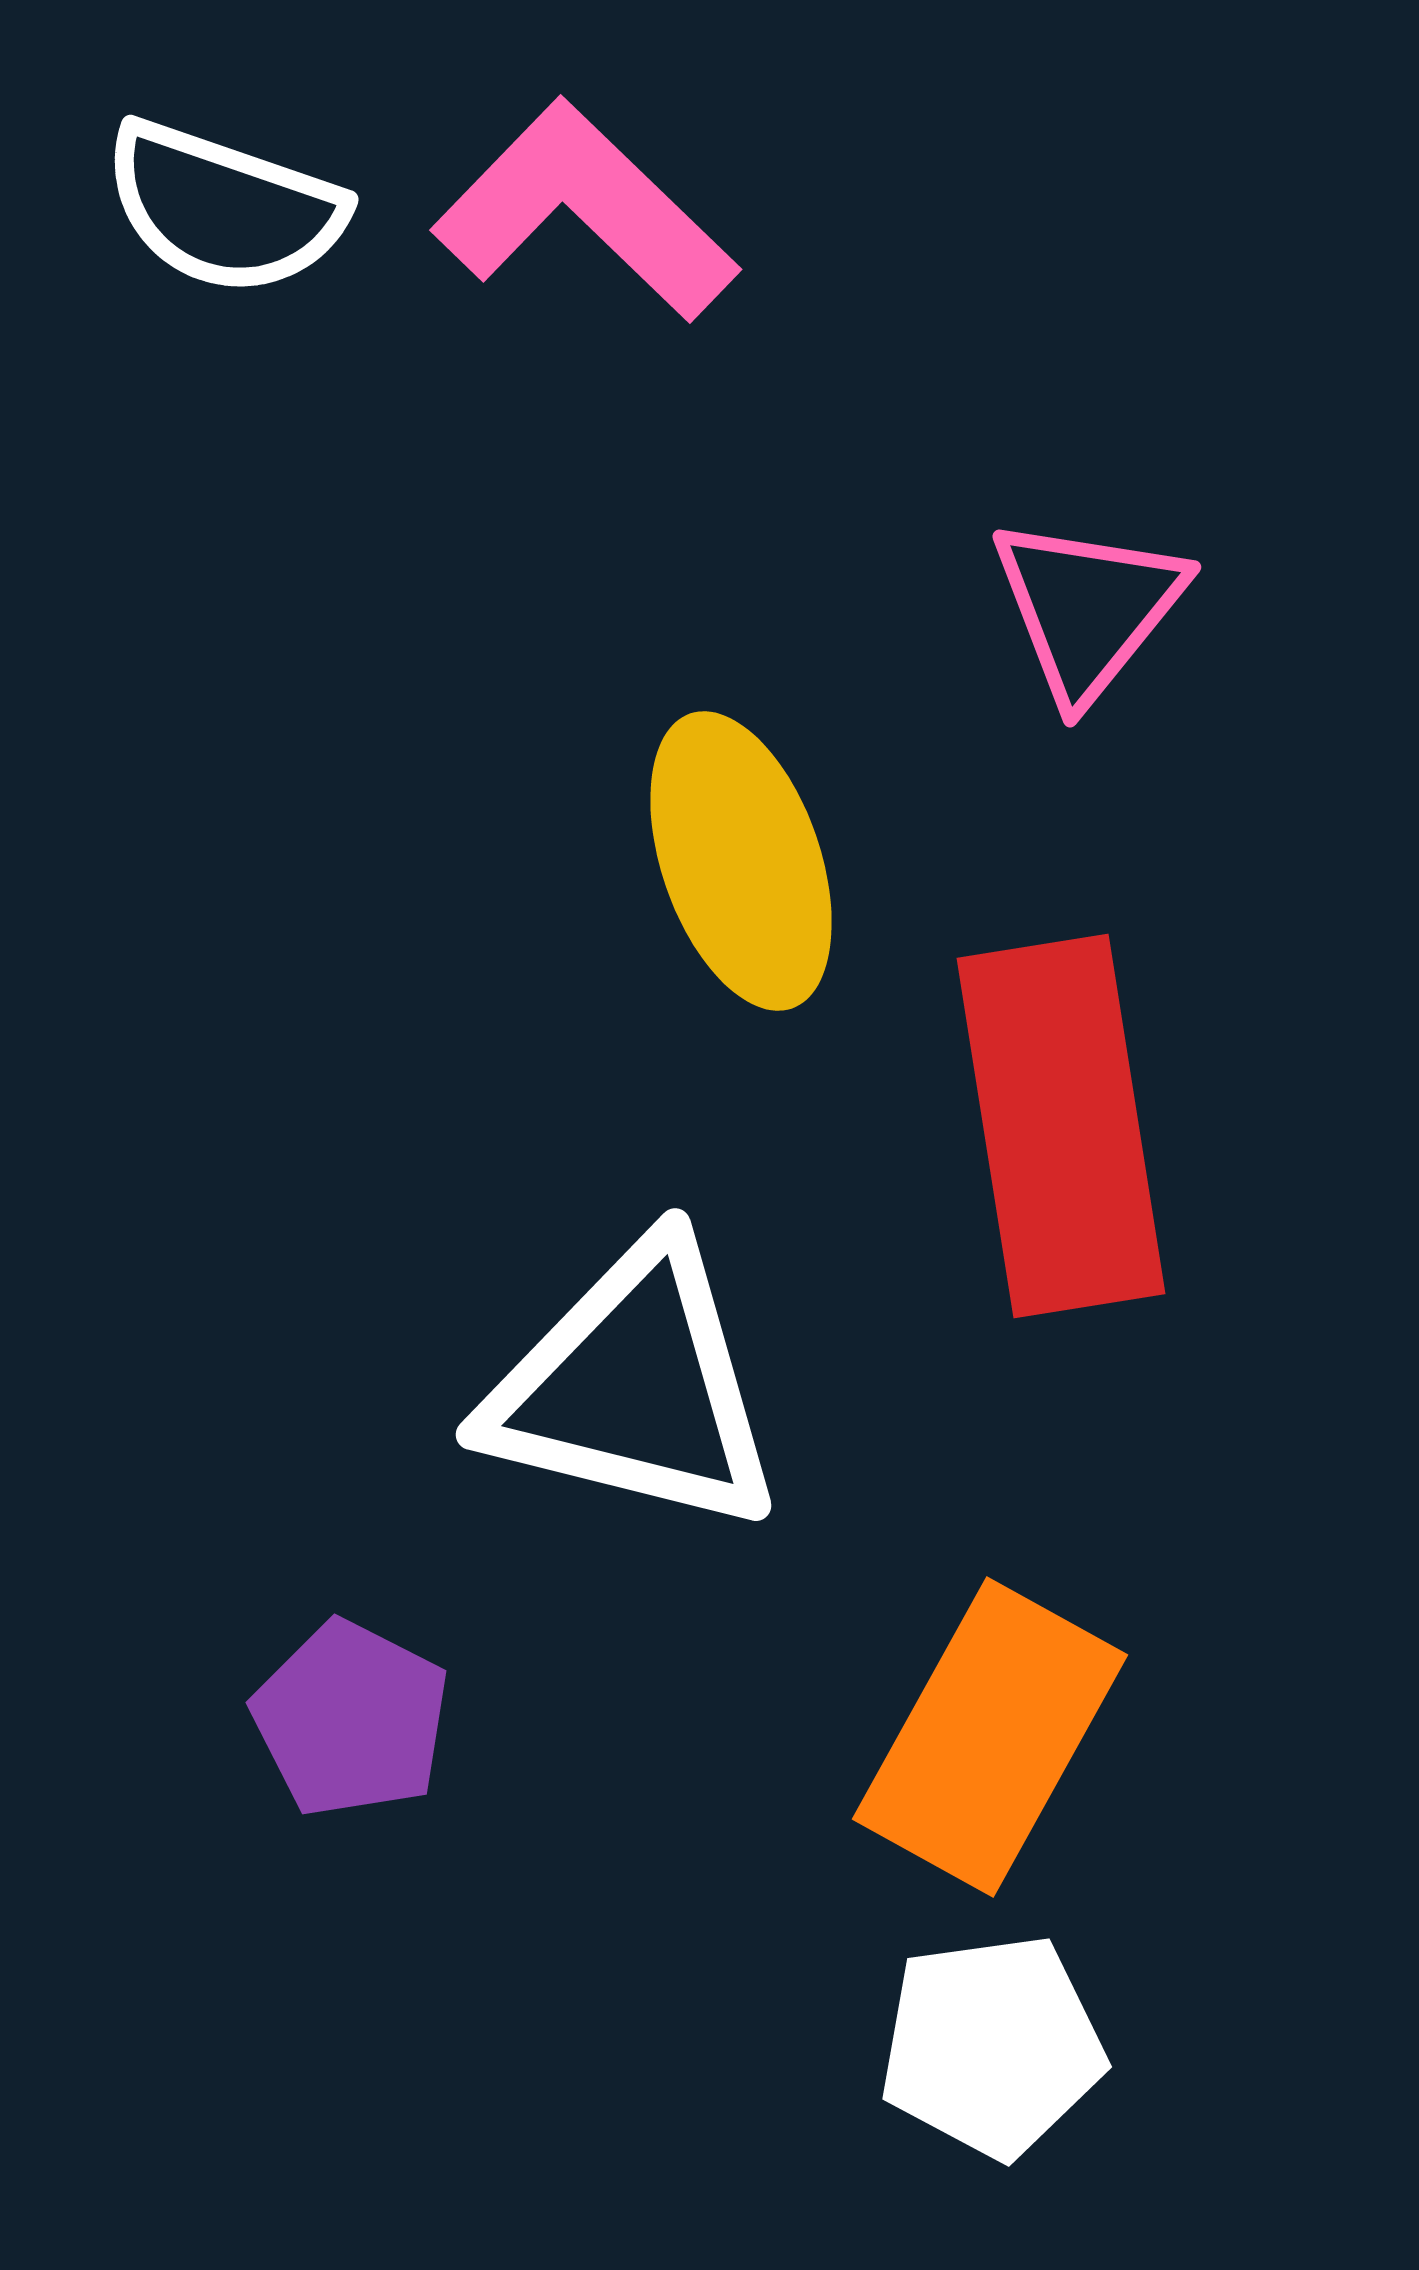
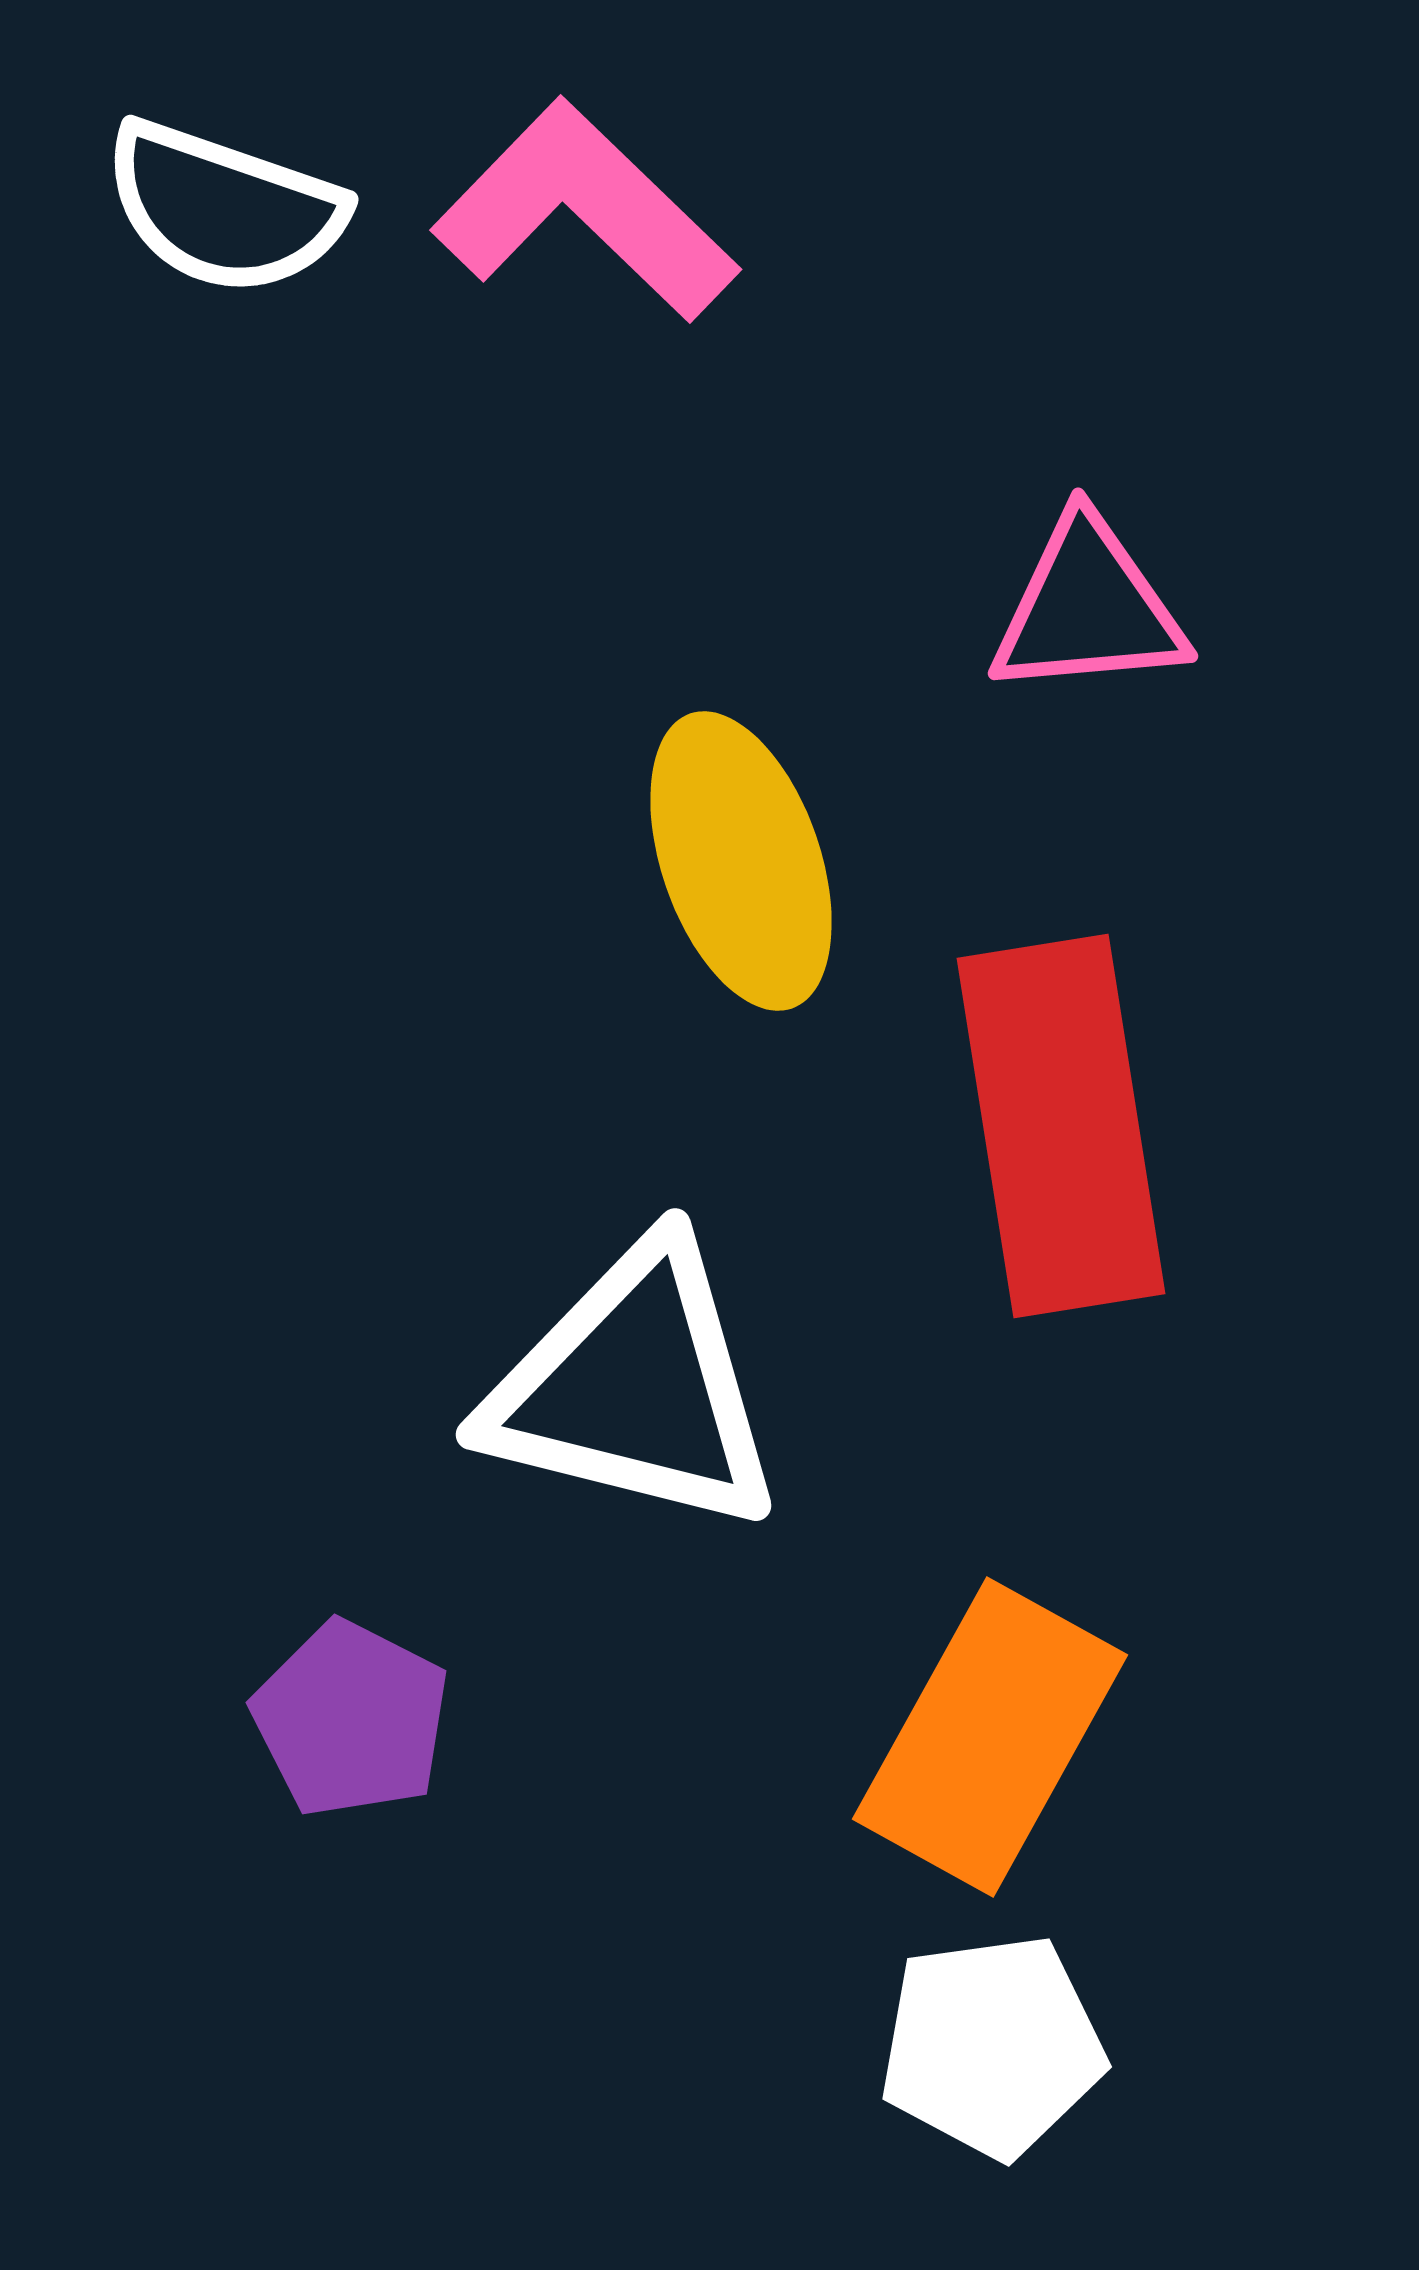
pink triangle: rotated 46 degrees clockwise
